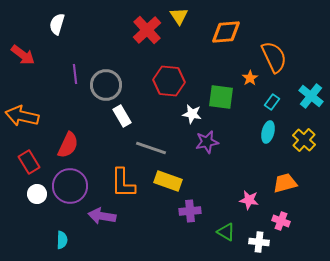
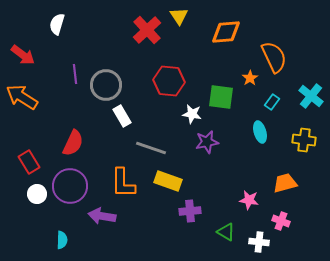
orange arrow: moved 19 px up; rotated 20 degrees clockwise
cyan ellipse: moved 8 px left; rotated 30 degrees counterclockwise
yellow cross: rotated 35 degrees counterclockwise
red semicircle: moved 5 px right, 2 px up
